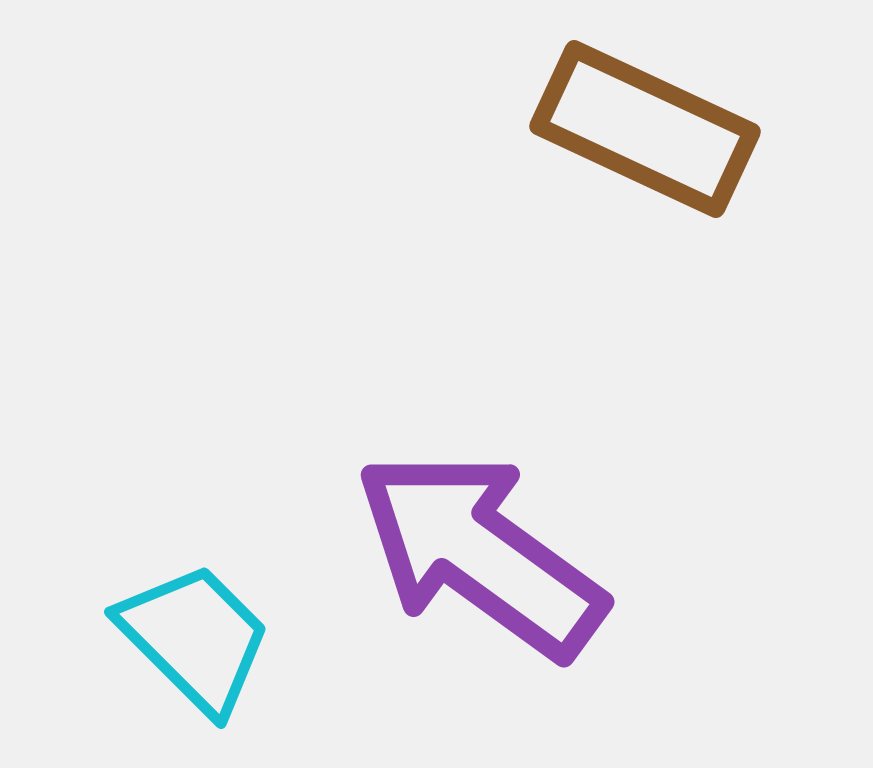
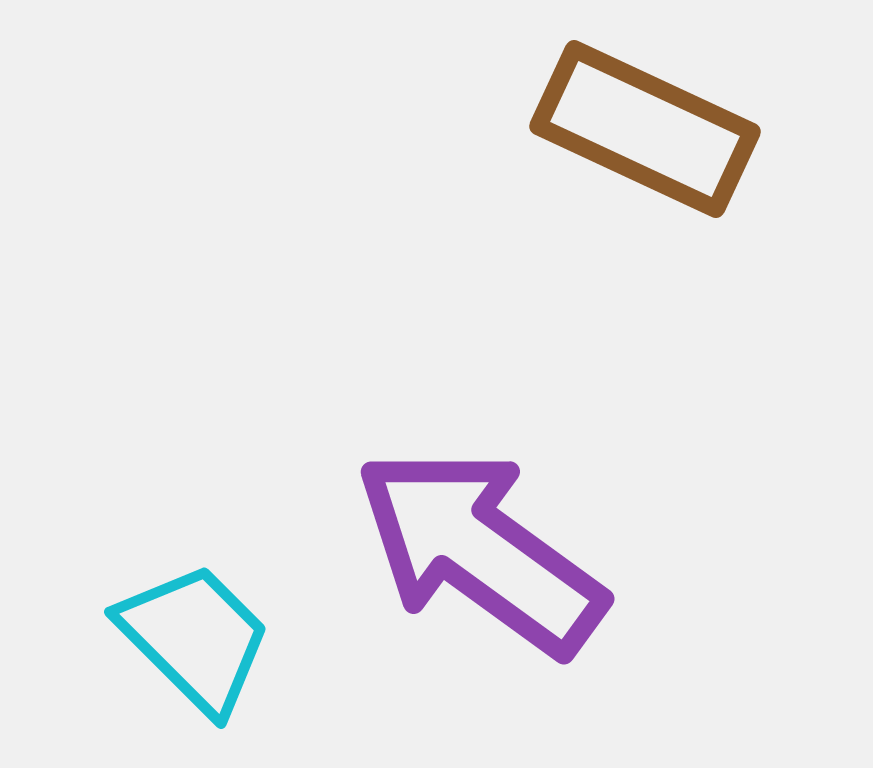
purple arrow: moved 3 px up
